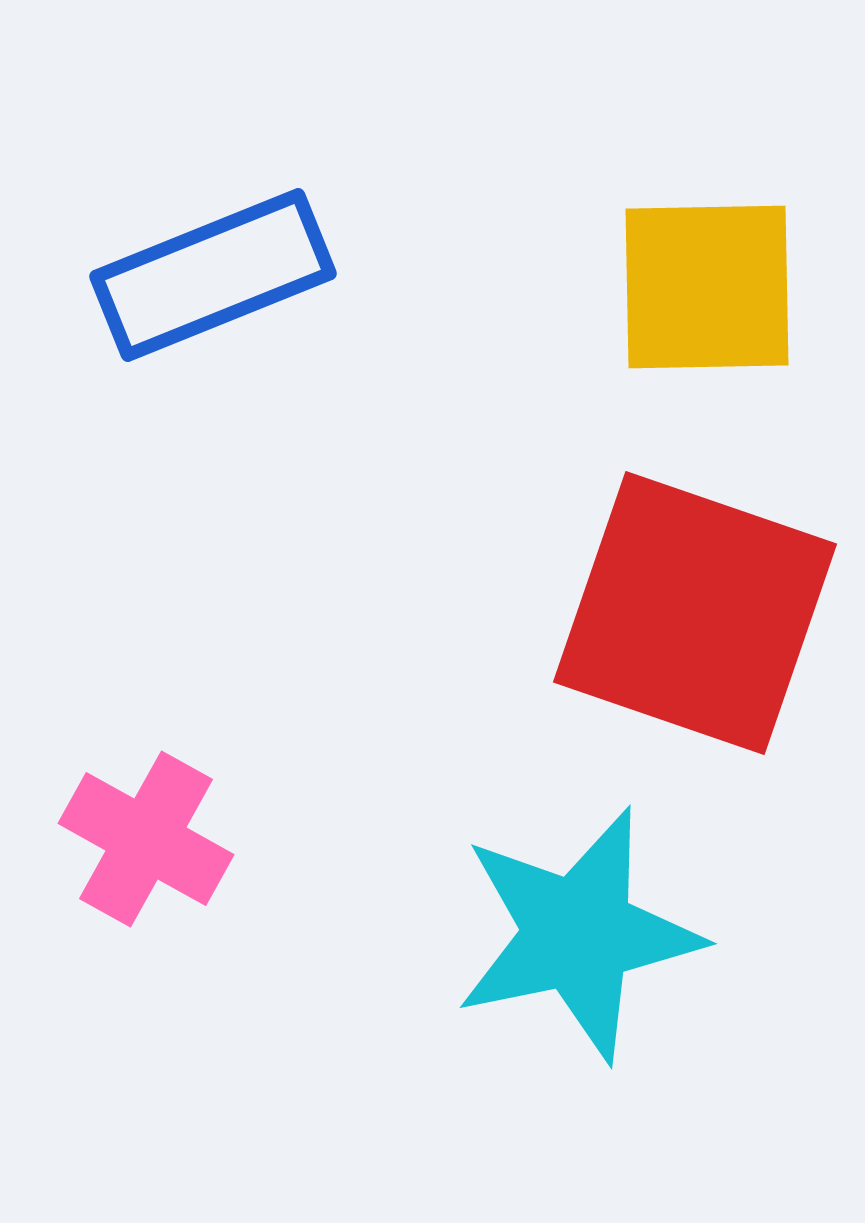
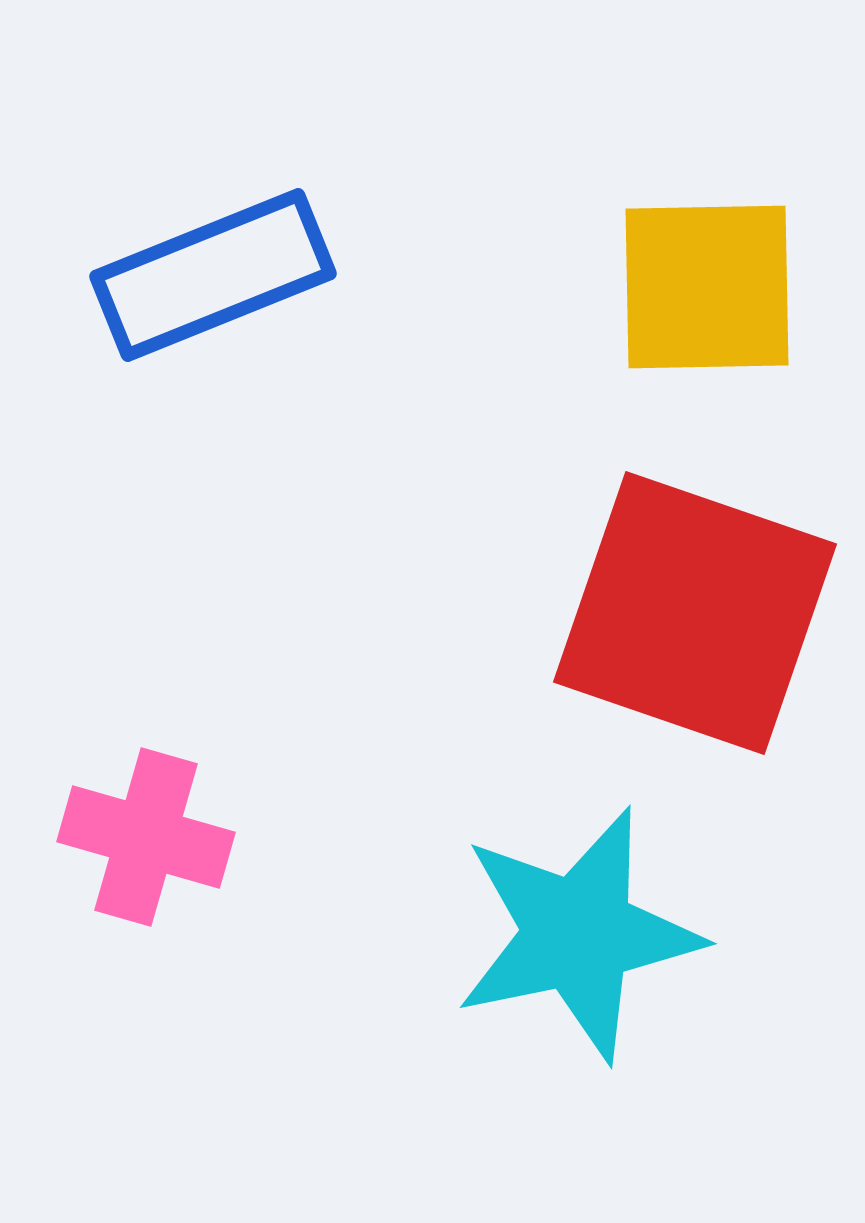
pink cross: moved 2 px up; rotated 13 degrees counterclockwise
